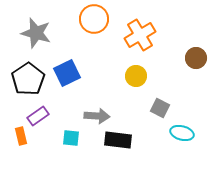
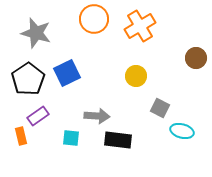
orange cross: moved 9 px up
cyan ellipse: moved 2 px up
